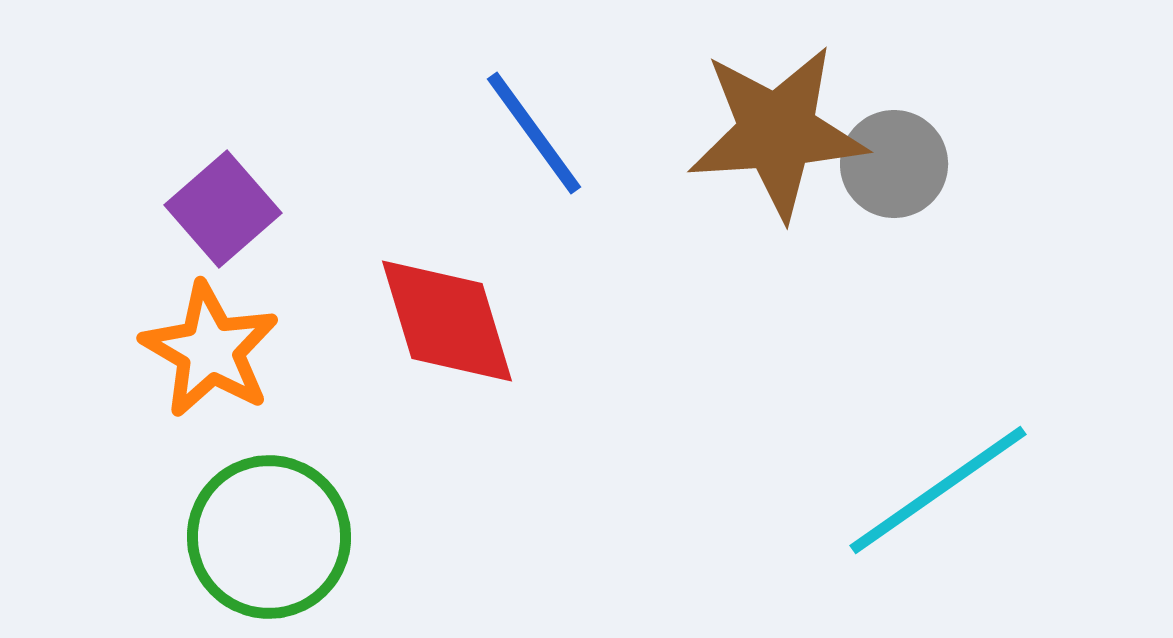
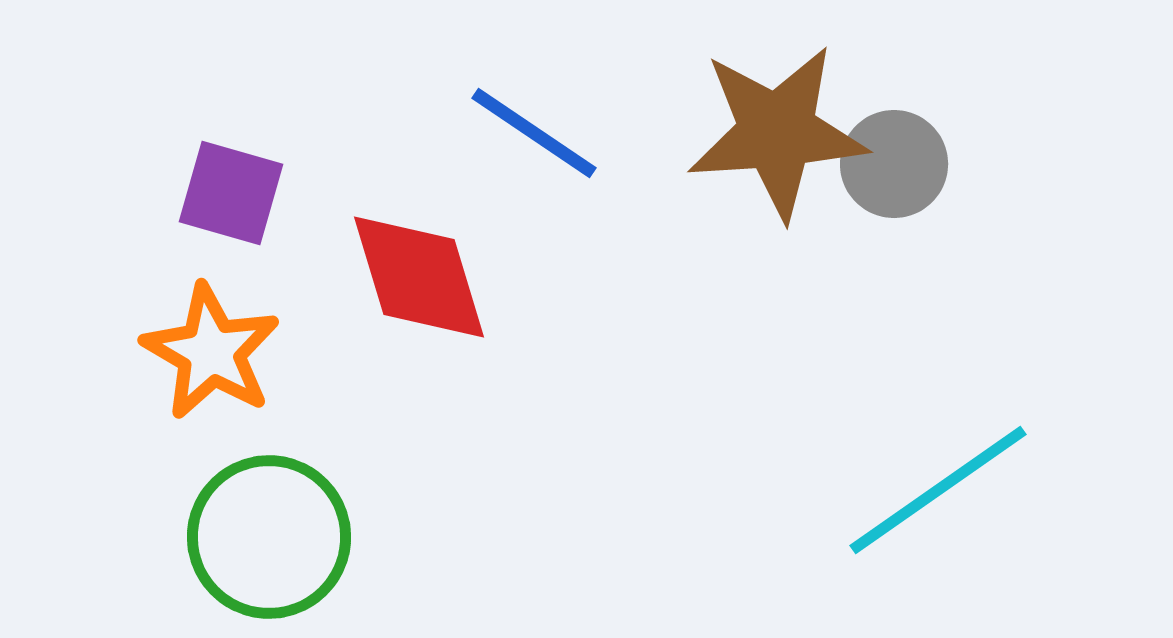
blue line: rotated 20 degrees counterclockwise
purple square: moved 8 px right, 16 px up; rotated 33 degrees counterclockwise
red diamond: moved 28 px left, 44 px up
orange star: moved 1 px right, 2 px down
